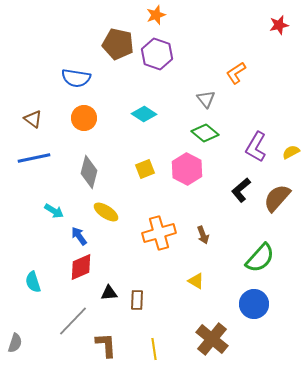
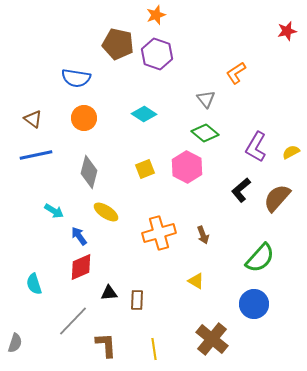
red star: moved 8 px right, 6 px down
blue line: moved 2 px right, 3 px up
pink hexagon: moved 2 px up
cyan semicircle: moved 1 px right, 2 px down
